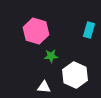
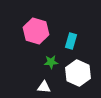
cyan rectangle: moved 18 px left, 11 px down
green star: moved 6 px down
white hexagon: moved 3 px right, 2 px up
